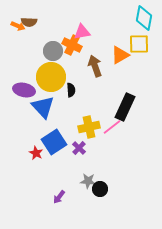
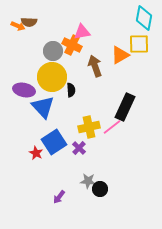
yellow circle: moved 1 px right
